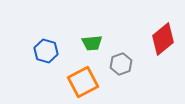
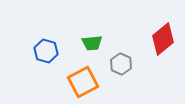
gray hexagon: rotated 15 degrees counterclockwise
